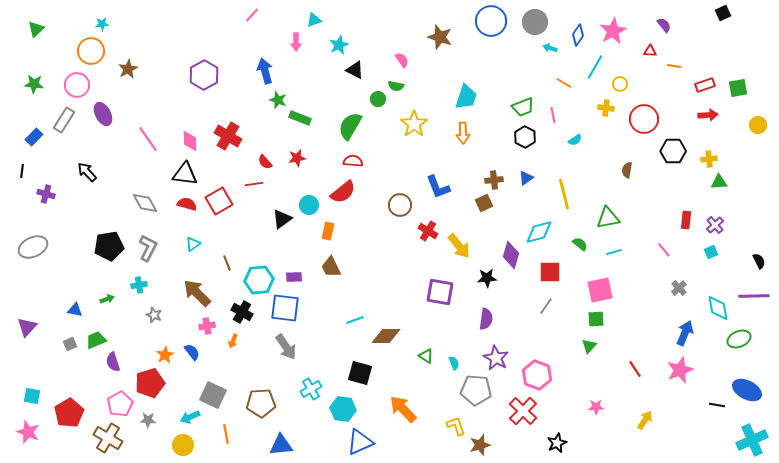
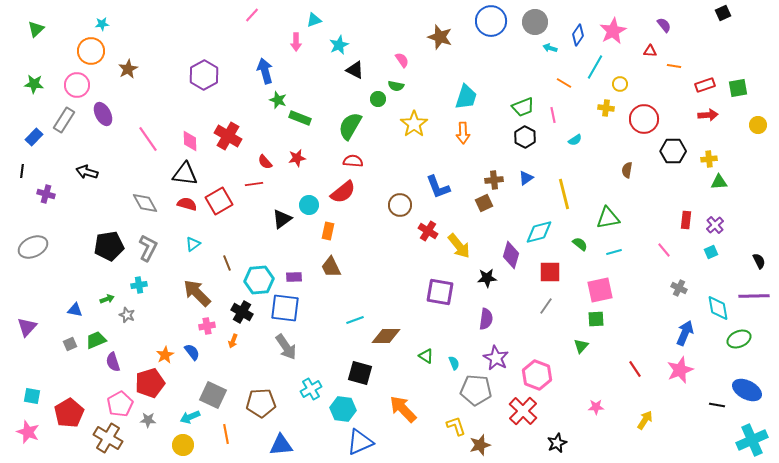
black arrow at (87, 172): rotated 30 degrees counterclockwise
gray cross at (679, 288): rotated 21 degrees counterclockwise
gray star at (154, 315): moved 27 px left
green triangle at (589, 346): moved 8 px left
